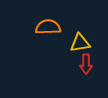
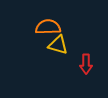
yellow triangle: moved 22 px left, 2 px down; rotated 25 degrees clockwise
